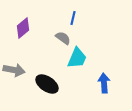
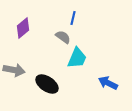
gray semicircle: moved 1 px up
blue arrow: moved 4 px right; rotated 60 degrees counterclockwise
